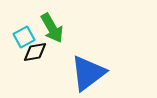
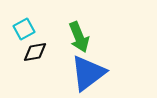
green arrow: moved 27 px right, 9 px down; rotated 8 degrees clockwise
cyan square: moved 8 px up
